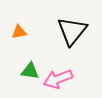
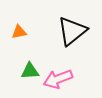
black triangle: rotated 12 degrees clockwise
green triangle: rotated 12 degrees counterclockwise
